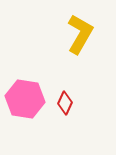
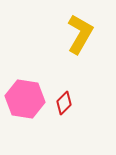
red diamond: moved 1 px left; rotated 20 degrees clockwise
